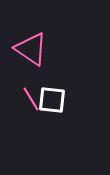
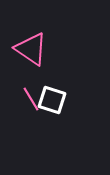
white square: rotated 12 degrees clockwise
